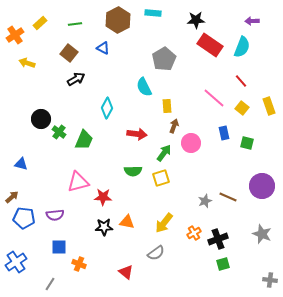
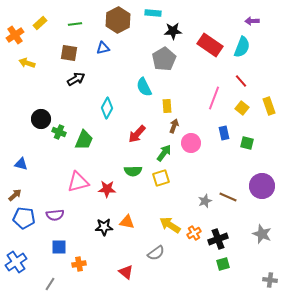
black star at (196, 20): moved 23 px left, 11 px down
blue triangle at (103, 48): rotated 40 degrees counterclockwise
brown square at (69, 53): rotated 30 degrees counterclockwise
pink line at (214, 98): rotated 70 degrees clockwise
green cross at (59, 132): rotated 16 degrees counterclockwise
red arrow at (137, 134): rotated 126 degrees clockwise
brown arrow at (12, 197): moved 3 px right, 2 px up
red star at (103, 197): moved 4 px right, 8 px up
yellow arrow at (164, 223): moved 6 px right, 2 px down; rotated 85 degrees clockwise
orange cross at (79, 264): rotated 32 degrees counterclockwise
